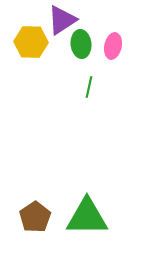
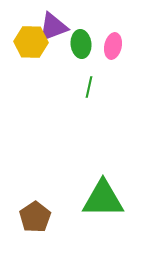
purple triangle: moved 9 px left, 7 px down; rotated 12 degrees clockwise
green triangle: moved 16 px right, 18 px up
